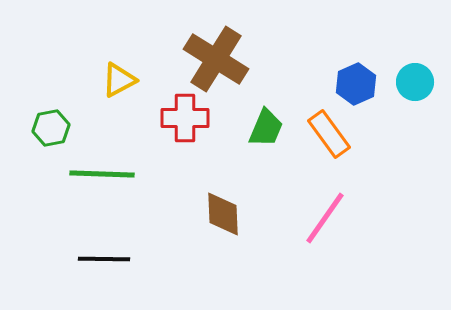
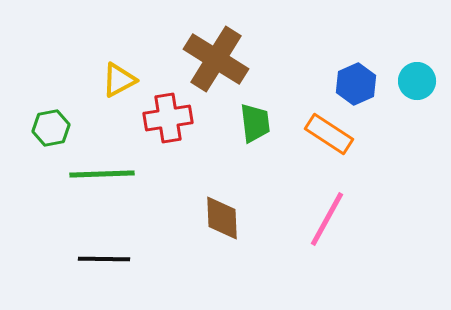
cyan circle: moved 2 px right, 1 px up
red cross: moved 17 px left; rotated 9 degrees counterclockwise
green trapezoid: moved 11 px left, 5 px up; rotated 30 degrees counterclockwise
orange rectangle: rotated 21 degrees counterclockwise
green line: rotated 4 degrees counterclockwise
brown diamond: moved 1 px left, 4 px down
pink line: moved 2 px right, 1 px down; rotated 6 degrees counterclockwise
